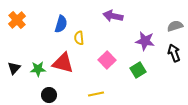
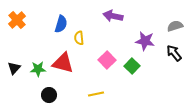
black arrow: rotated 18 degrees counterclockwise
green square: moved 6 px left, 4 px up; rotated 14 degrees counterclockwise
